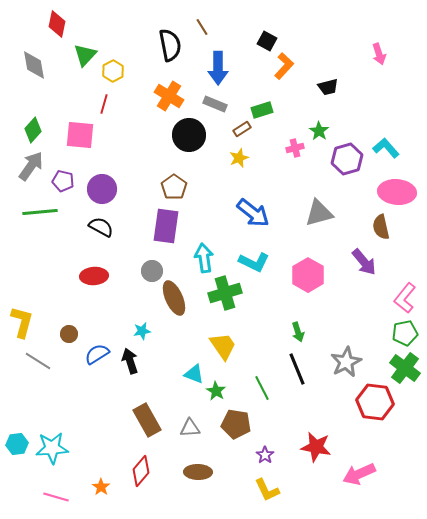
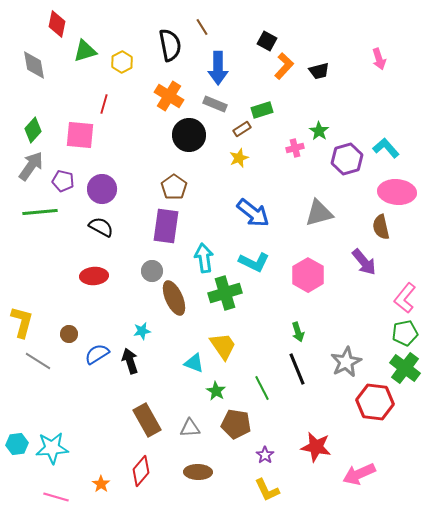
pink arrow at (379, 54): moved 5 px down
green triangle at (85, 55): moved 4 px up; rotated 30 degrees clockwise
yellow hexagon at (113, 71): moved 9 px right, 9 px up
black trapezoid at (328, 87): moved 9 px left, 16 px up
cyan triangle at (194, 374): moved 11 px up
orange star at (101, 487): moved 3 px up
